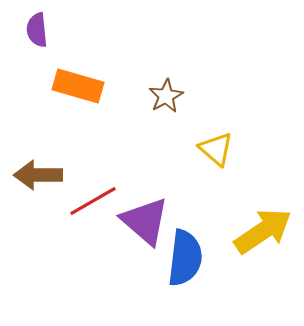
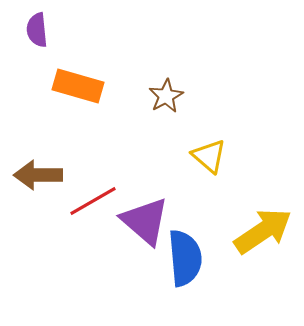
yellow triangle: moved 7 px left, 7 px down
blue semicircle: rotated 12 degrees counterclockwise
